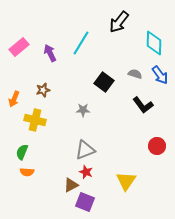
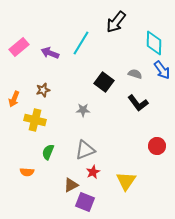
black arrow: moved 3 px left
purple arrow: rotated 42 degrees counterclockwise
blue arrow: moved 2 px right, 5 px up
black L-shape: moved 5 px left, 2 px up
green semicircle: moved 26 px right
red star: moved 7 px right; rotated 24 degrees clockwise
